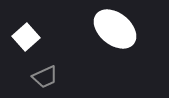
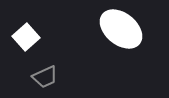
white ellipse: moved 6 px right
